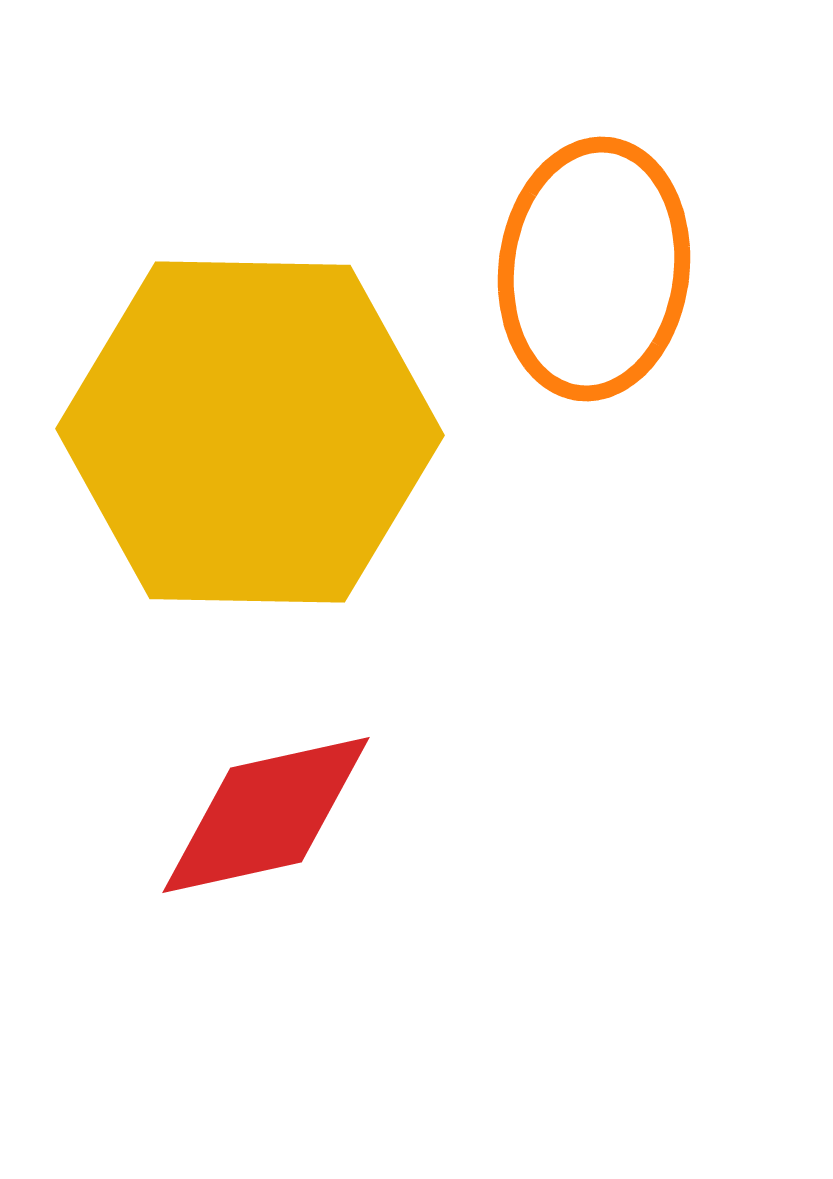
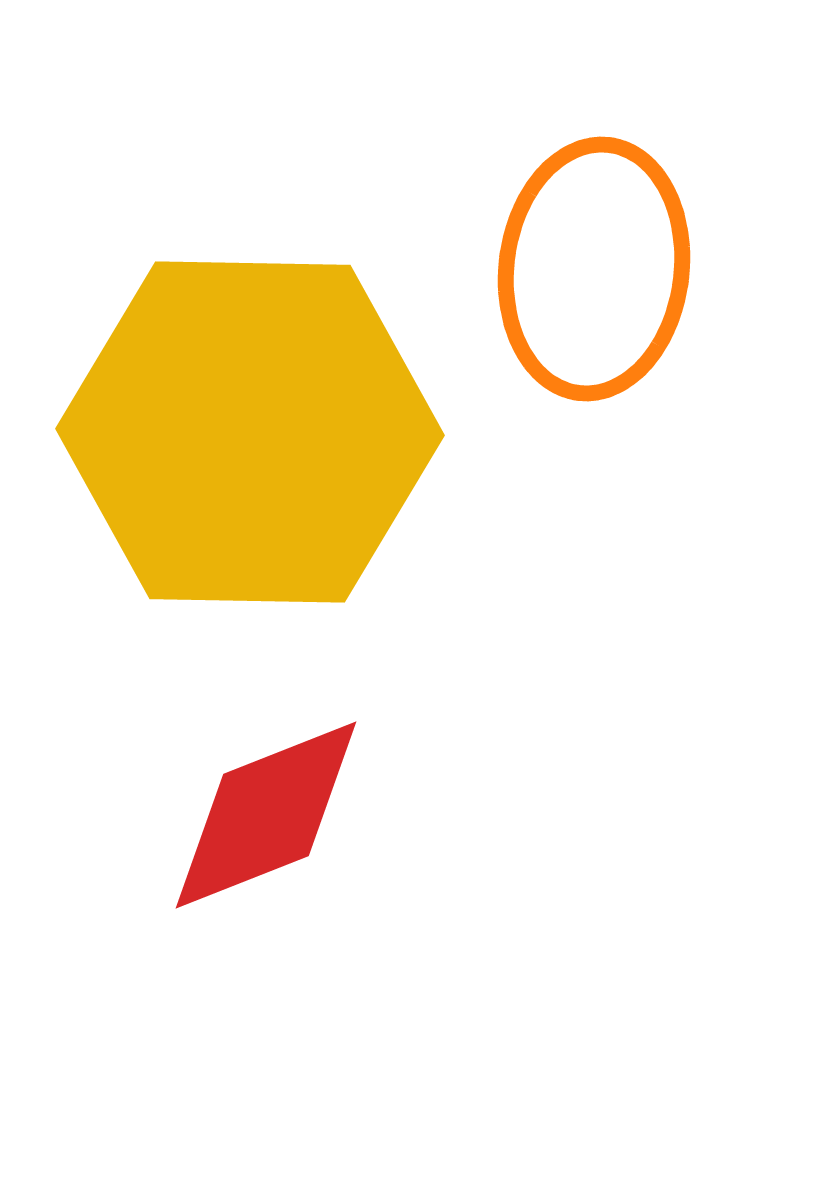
red diamond: rotated 9 degrees counterclockwise
